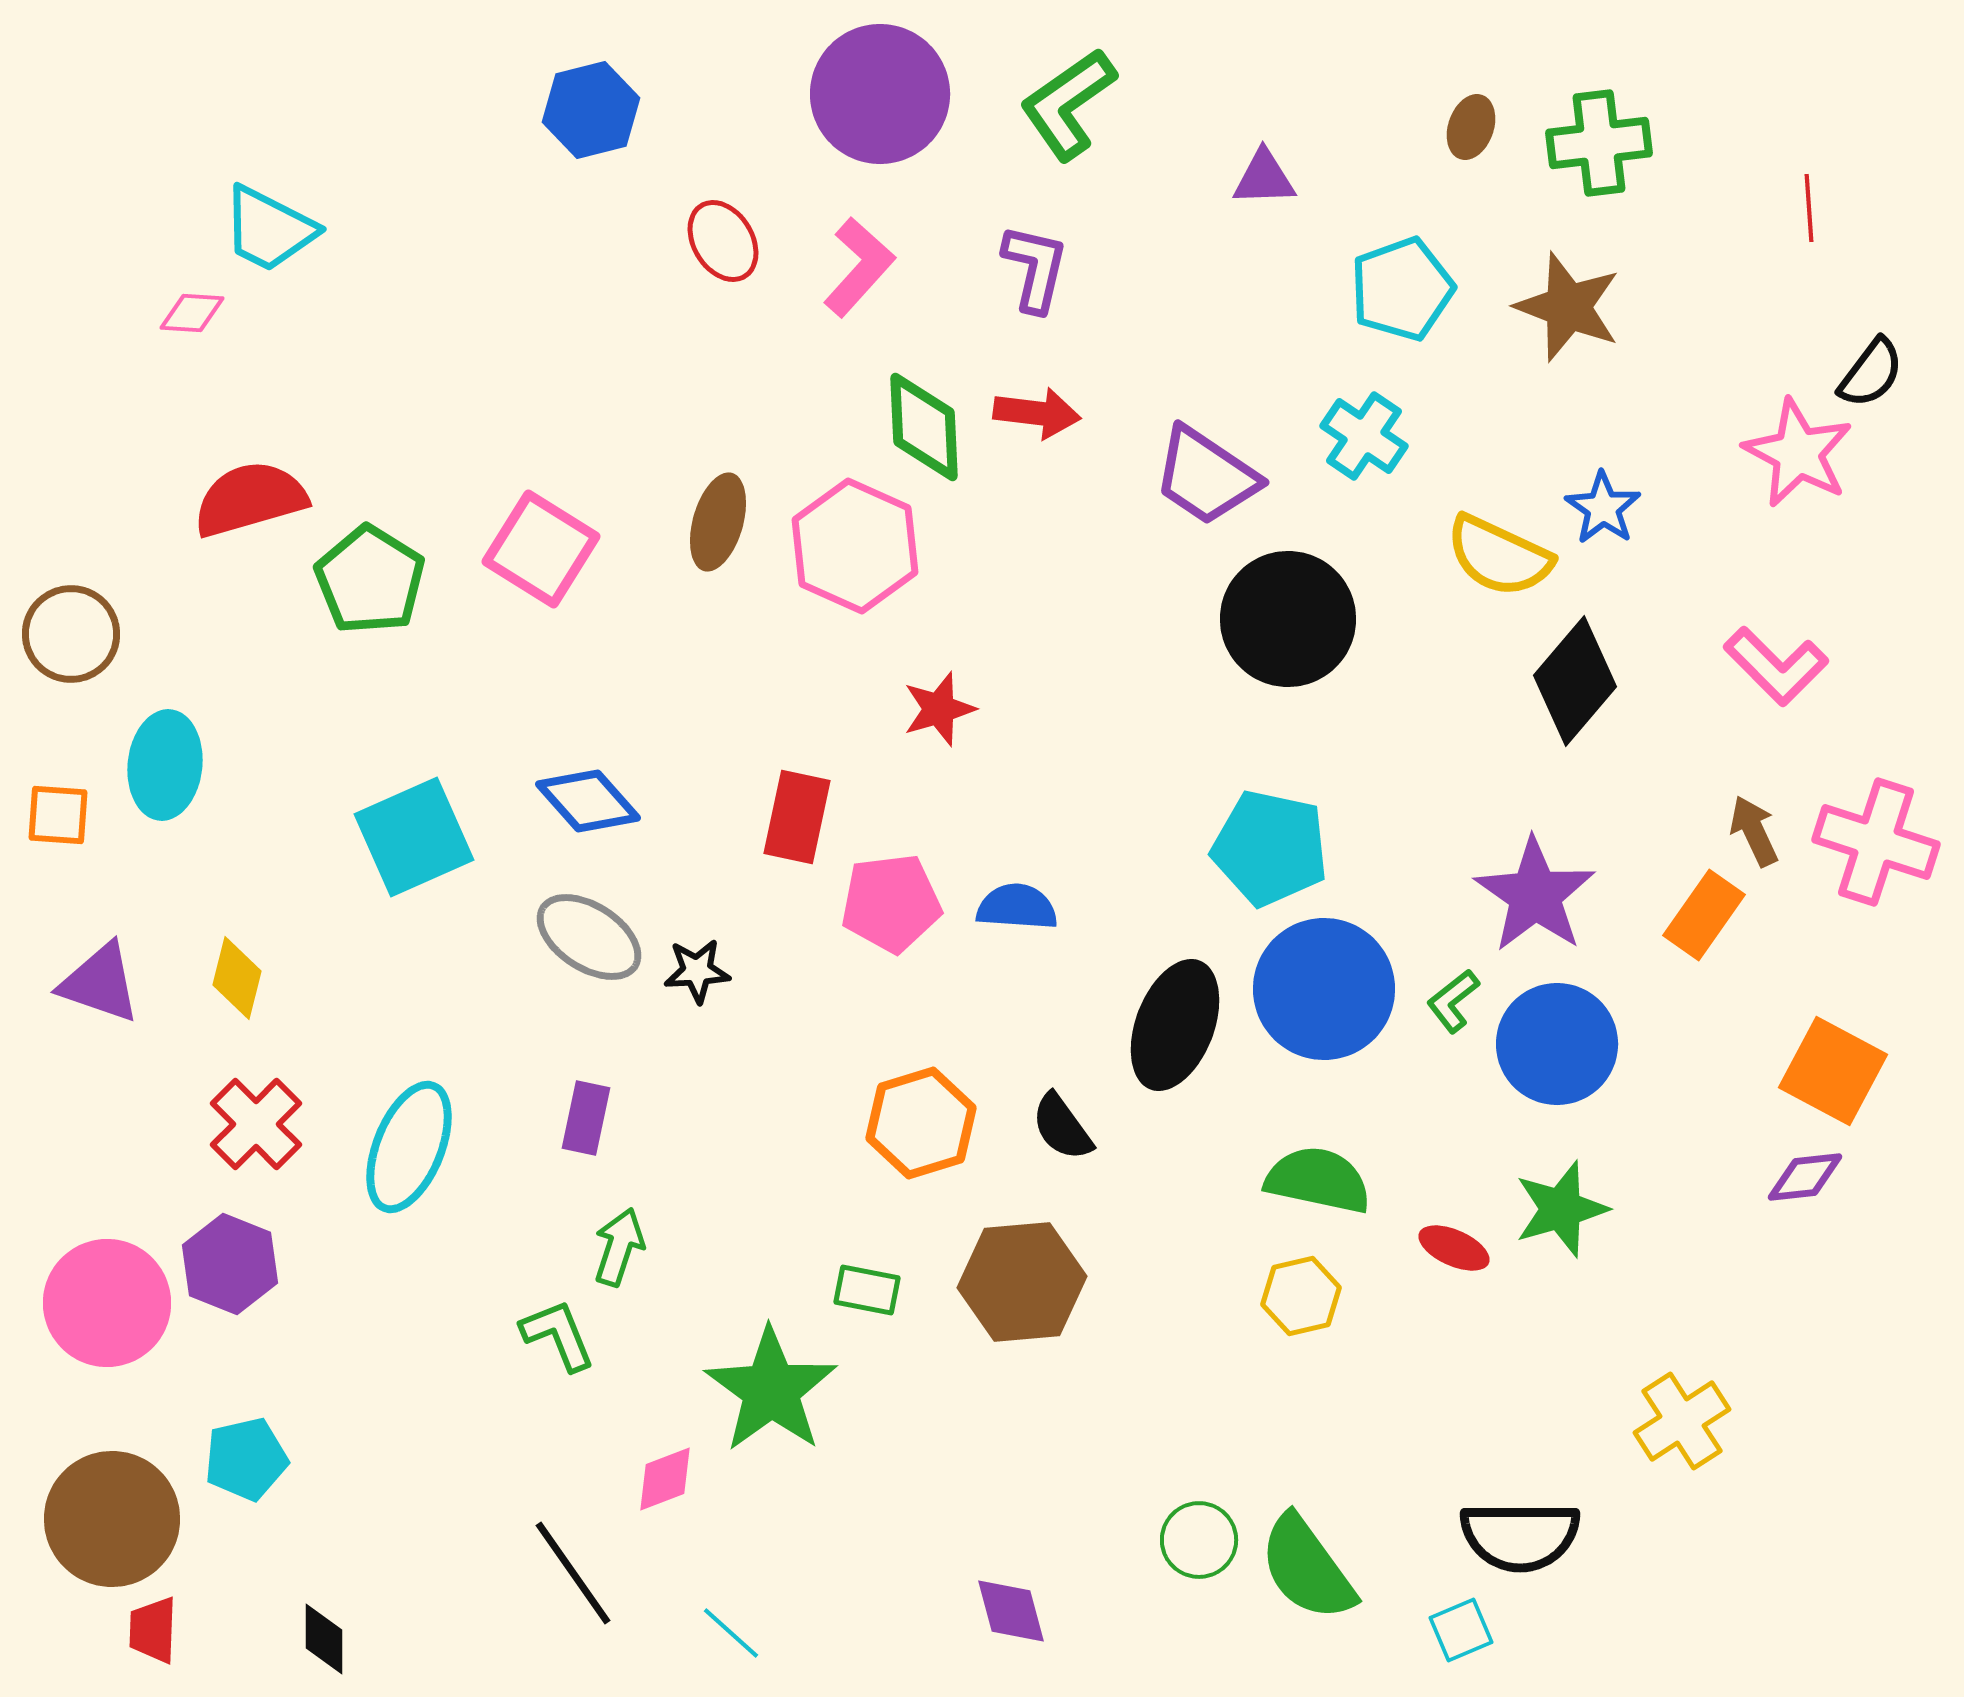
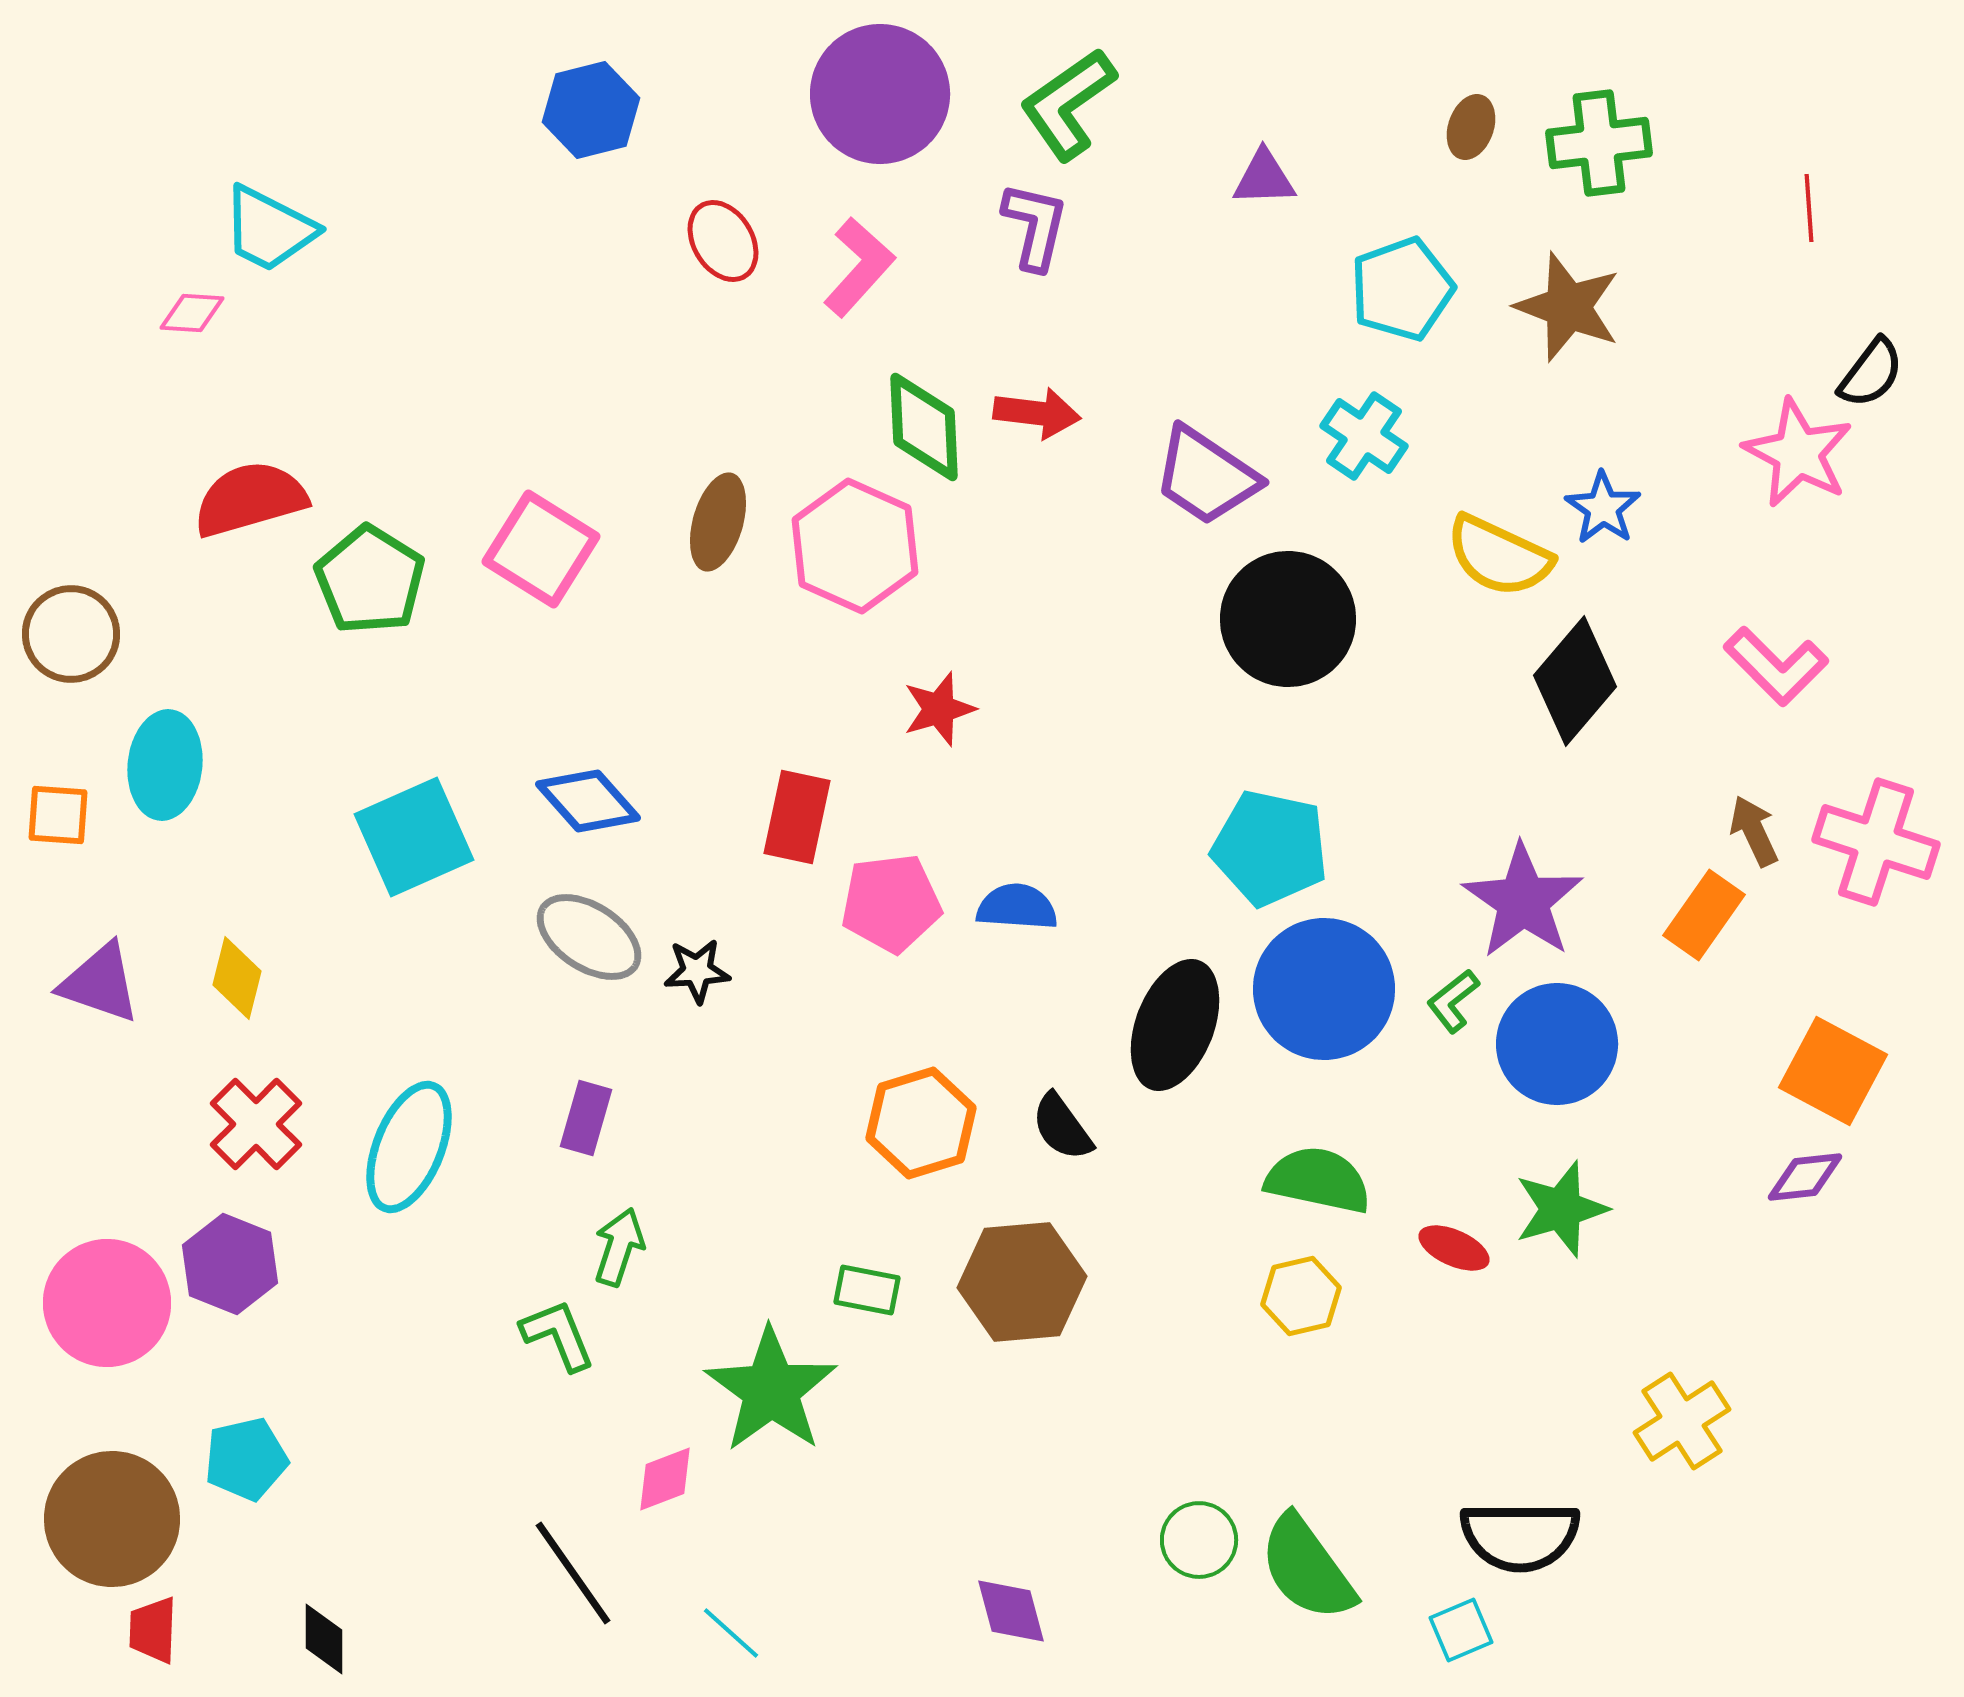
purple L-shape at (1035, 268): moved 42 px up
purple star at (1535, 895): moved 12 px left, 6 px down
purple rectangle at (586, 1118): rotated 4 degrees clockwise
